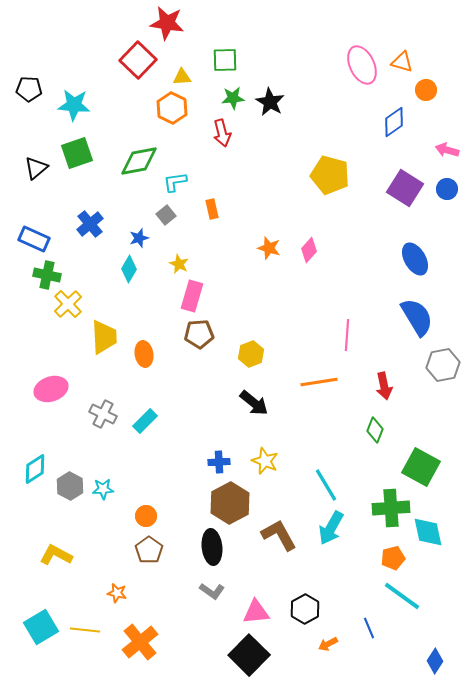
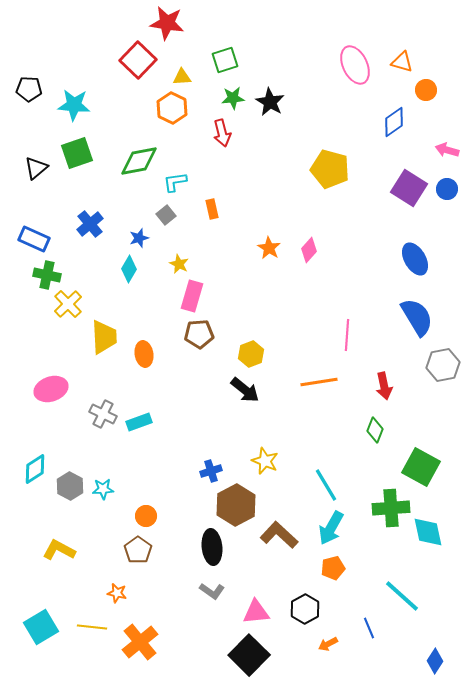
green square at (225, 60): rotated 16 degrees counterclockwise
pink ellipse at (362, 65): moved 7 px left
yellow pentagon at (330, 175): moved 6 px up
purple square at (405, 188): moved 4 px right
orange star at (269, 248): rotated 15 degrees clockwise
black arrow at (254, 403): moved 9 px left, 13 px up
cyan rectangle at (145, 421): moved 6 px left, 1 px down; rotated 25 degrees clockwise
blue cross at (219, 462): moved 8 px left, 9 px down; rotated 15 degrees counterclockwise
brown hexagon at (230, 503): moved 6 px right, 2 px down
brown L-shape at (279, 535): rotated 18 degrees counterclockwise
brown pentagon at (149, 550): moved 11 px left
yellow L-shape at (56, 555): moved 3 px right, 5 px up
orange pentagon at (393, 558): moved 60 px left, 10 px down
cyan line at (402, 596): rotated 6 degrees clockwise
yellow line at (85, 630): moved 7 px right, 3 px up
